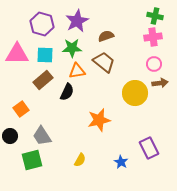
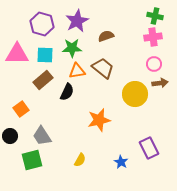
brown trapezoid: moved 1 px left, 6 px down
yellow circle: moved 1 px down
